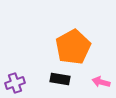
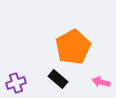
black rectangle: moved 2 px left; rotated 30 degrees clockwise
purple cross: moved 1 px right
